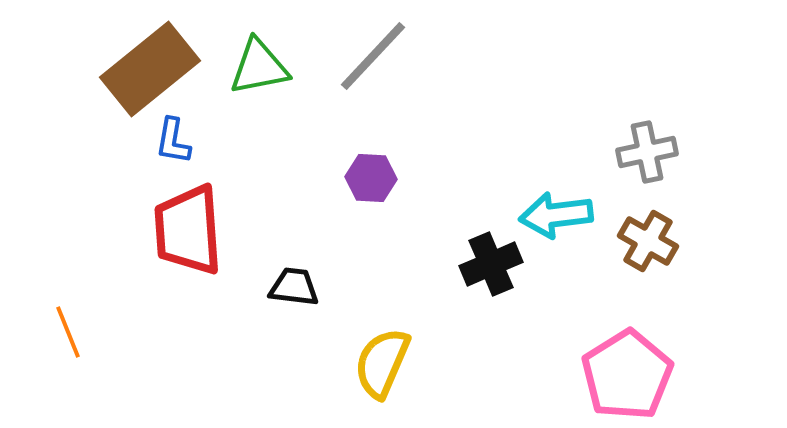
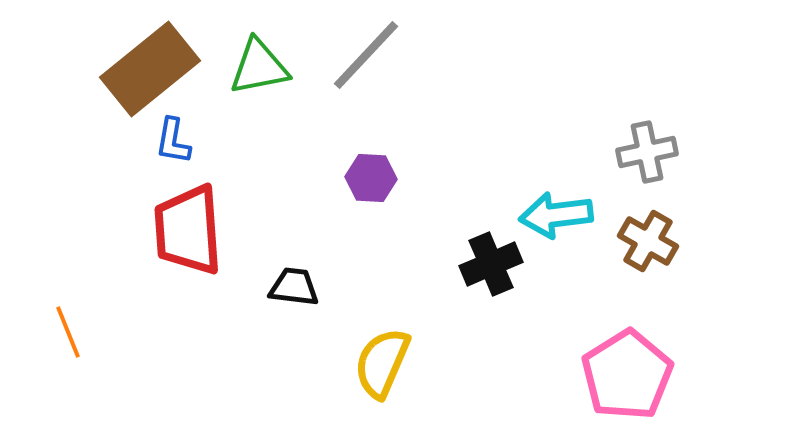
gray line: moved 7 px left, 1 px up
